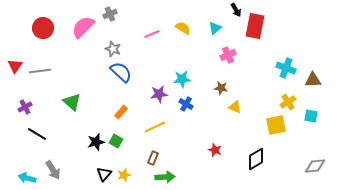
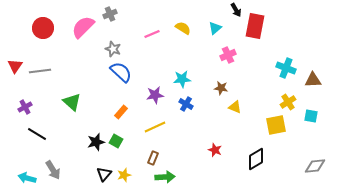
purple star: moved 4 px left, 1 px down
